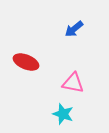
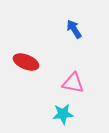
blue arrow: rotated 96 degrees clockwise
cyan star: rotated 25 degrees counterclockwise
